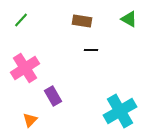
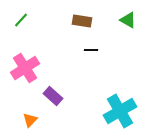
green triangle: moved 1 px left, 1 px down
purple rectangle: rotated 18 degrees counterclockwise
